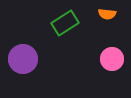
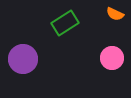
orange semicircle: moved 8 px right; rotated 18 degrees clockwise
pink circle: moved 1 px up
